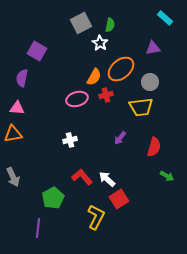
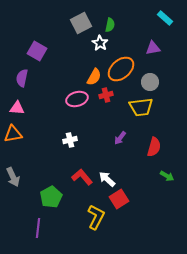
green pentagon: moved 2 px left, 1 px up
